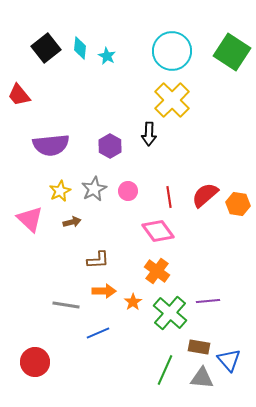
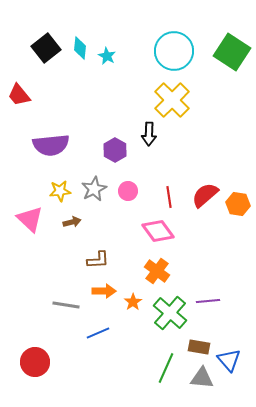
cyan circle: moved 2 px right
purple hexagon: moved 5 px right, 4 px down
yellow star: rotated 20 degrees clockwise
green line: moved 1 px right, 2 px up
